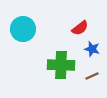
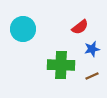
red semicircle: moved 1 px up
blue star: rotated 28 degrees counterclockwise
